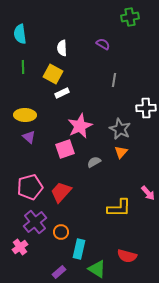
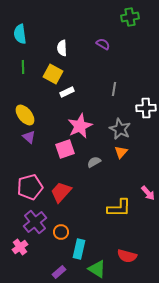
gray line: moved 9 px down
white rectangle: moved 5 px right, 1 px up
yellow ellipse: rotated 50 degrees clockwise
